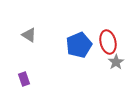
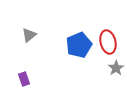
gray triangle: rotated 49 degrees clockwise
gray star: moved 6 px down
